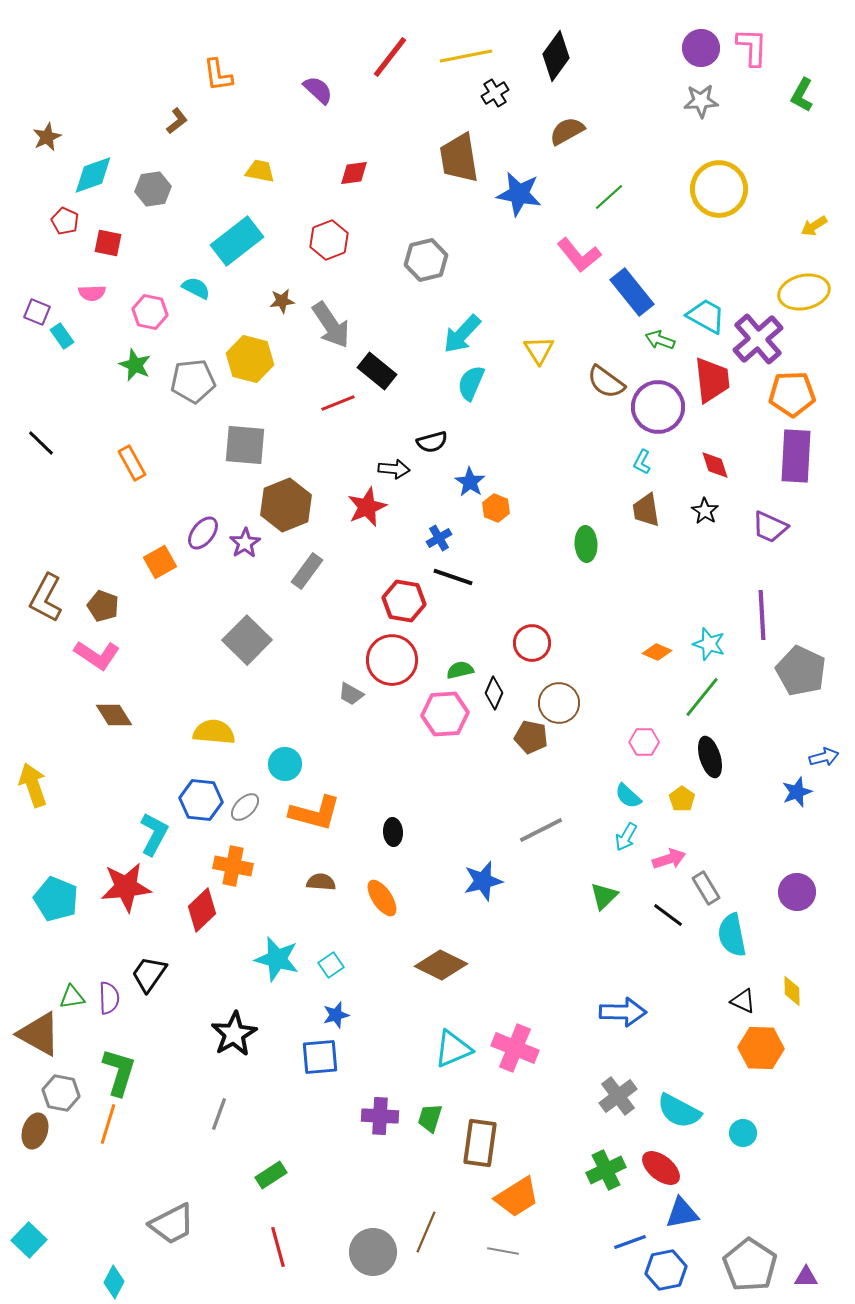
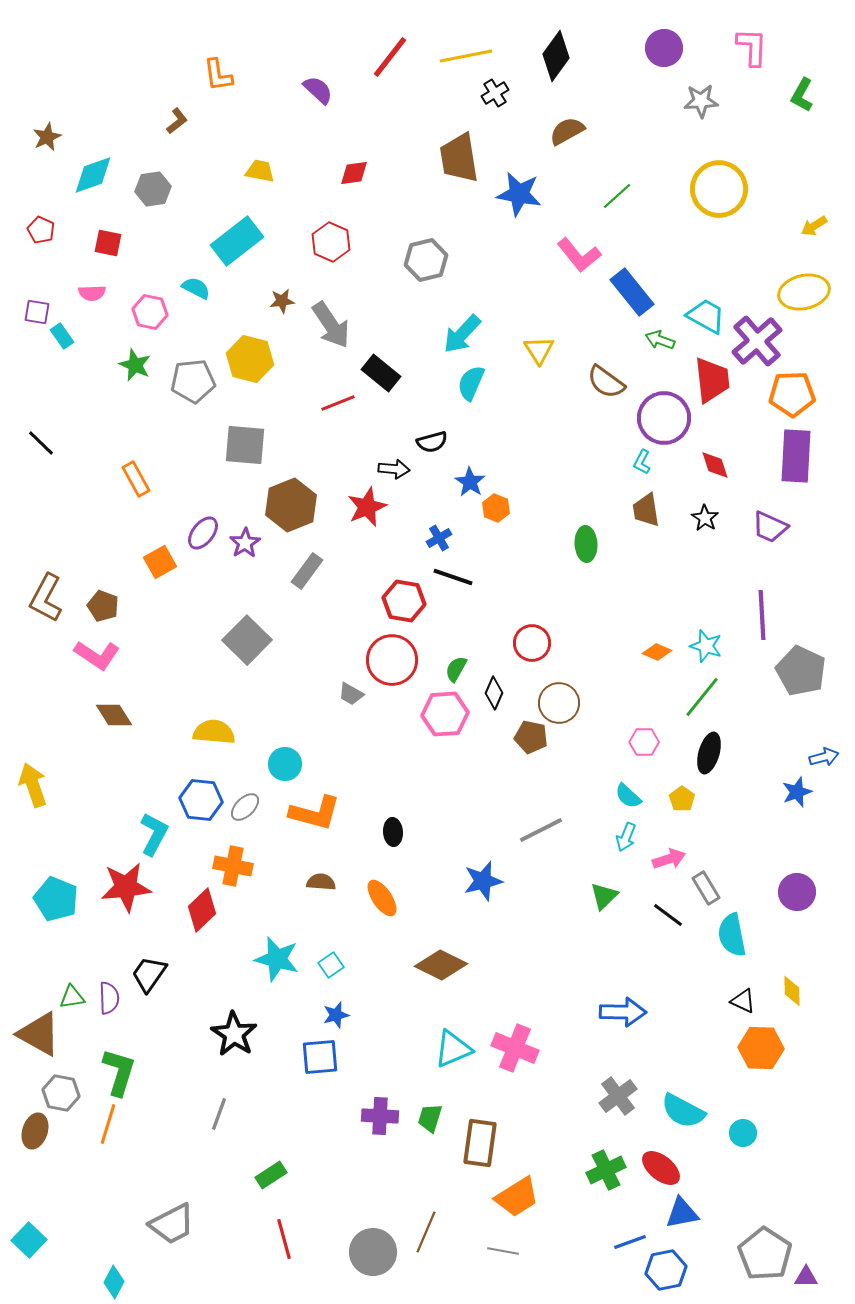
purple circle at (701, 48): moved 37 px left
green line at (609, 197): moved 8 px right, 1 px up
red pentagon at (65, 221): moved 24 px left, 9 px down
red hexagon at (329, 240): moved 2 px right, 2 px down; rotated 15 degrees counterclockwise
purple square at (37, 312): rotated 12 degrees counterclockwise
purple cross at (758, 339): moved 1 px left, 2 px down
black rectangle at (377, 371): moved 4 px right, 2 px down
purple circle at (658, 407): moved 6 px right, 11 px down
orange rectangle at (132, 463): moved 4 px right, 16 px down
brown hexagon at (286, 505): moved 5 px right
black star at (705, 511): moved 7 px down
cyan star at (709, 644): moved 3 px left, 2 px down
green semicircle at (460, 670): moved 4 px left, 1 px up; rotated 48 degrees counterclockwise
black ellipse at (710, 757): moved 1 px left, 4 px up; rotated 33 degrees clockwise
cyan arrow at (626, 837): rotated 8 degrees counterclockwise
black star at (234, 1034): rotated 9 degrees counterclockwise
cyan semicircle at (679, 1111): moved 4 px right
red line at (278, 1247): moved 6 px right, 8 px up
gray pentagon at (750, 1265): moved 15 px right, 11 px up
